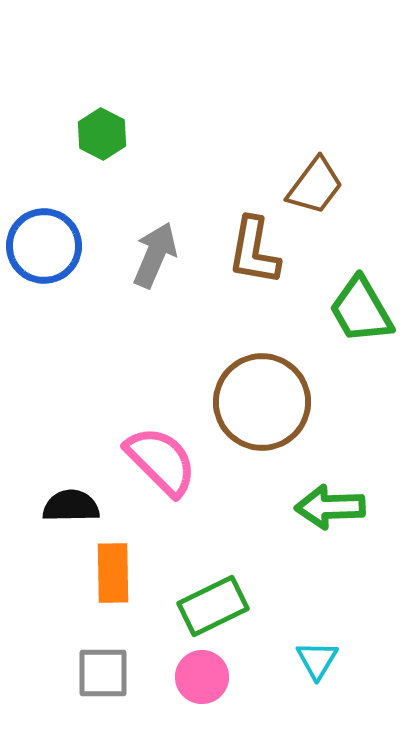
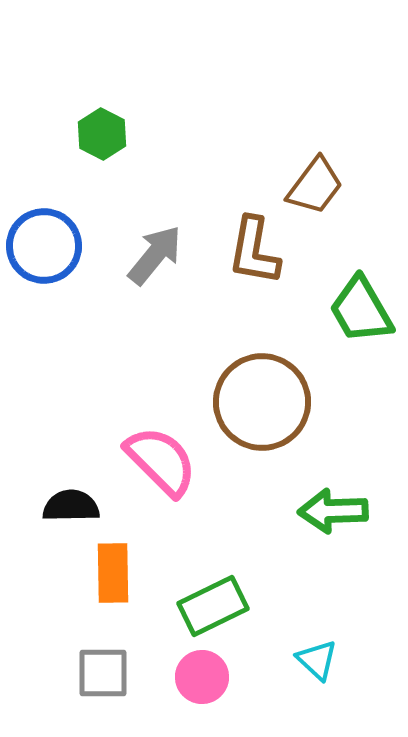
gray arrow: rotated 16 degrees clockwise
green arrow: moved 3 px right, 4 px down
cyan triangle: rotated 18 degrees counterclockwise
